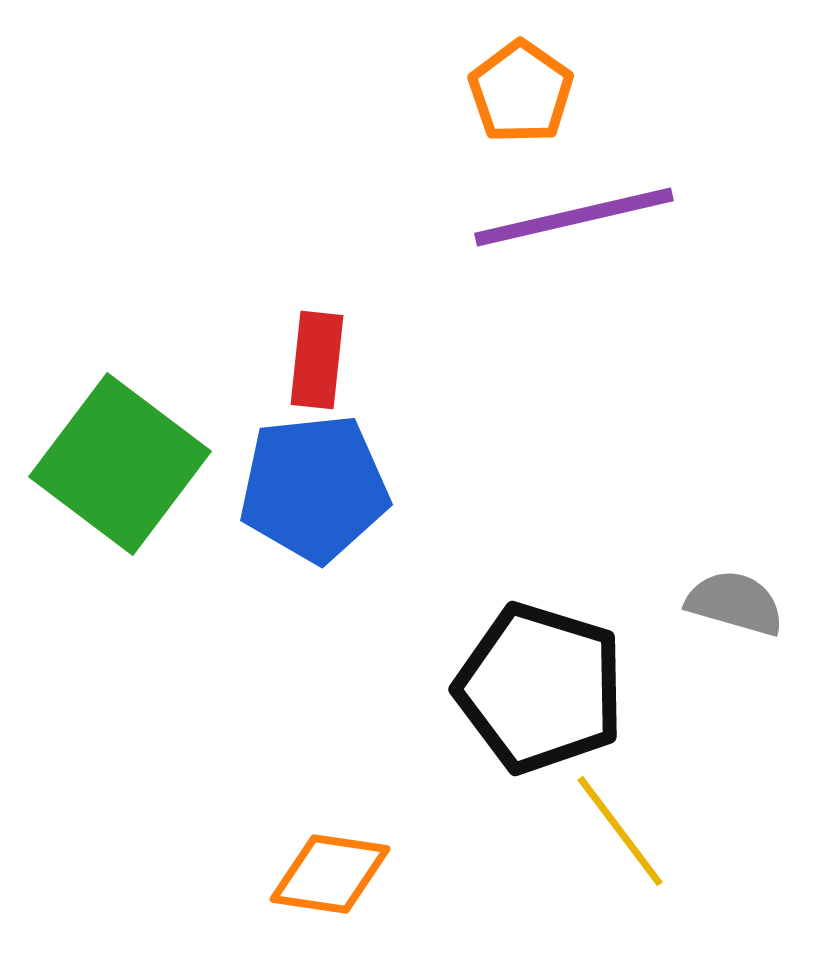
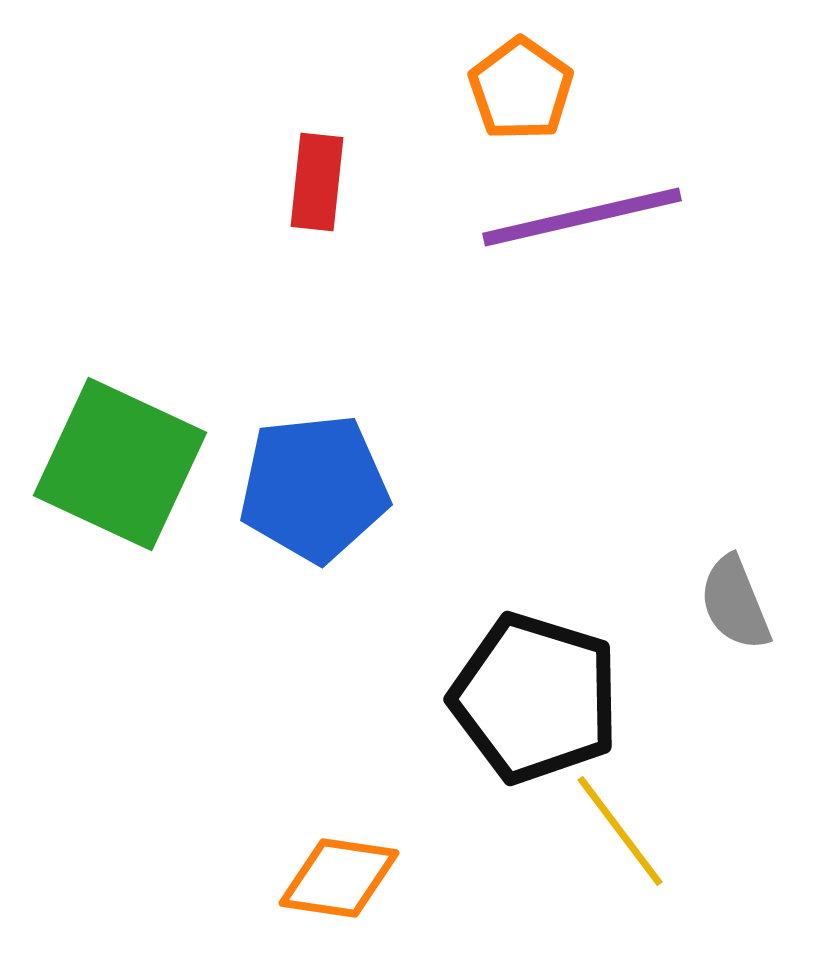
orange pentagon: moved 3 px up
purple line: moved 8 px right
red rectangle: moved 178 px up
green square: rotated 12 degrees counterclockwise
gray semicircle: rotated 128 degrees counterclockwise
black pentagon: moved 5 px left, 10 px down
orange diamond: moved 9 px right, 4 px down
